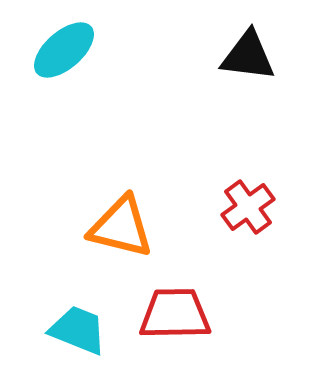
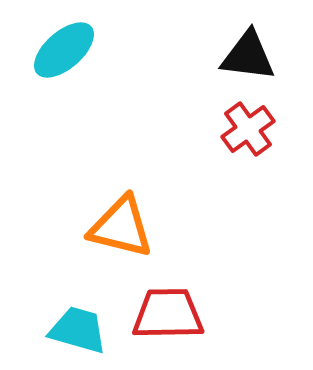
red cross: moved 78 px up
red trapezoid: moved 7 px left
cyan trapezoid: rotated 6 degrees counterclockwise
